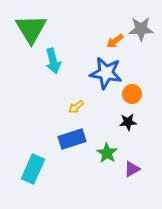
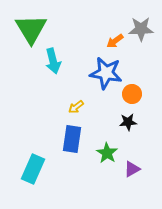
blue rectangle: rotated 64 degrees counterclockwise
